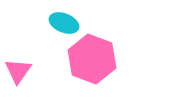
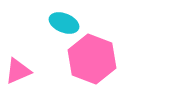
pink triangle: rotated 32 degrees clockwise
